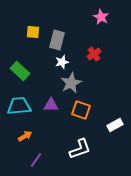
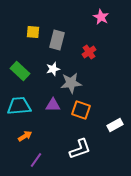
red cross: moved 5 px left, 2 px up
white star: moved 9 px left, 7 px down
gray star: rotated 20 degrees clockwise
purple triangle: moved 2 px right
